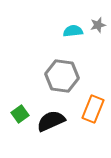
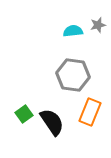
gray hexagon: moved 11 px right, 1 px up
orange rectangle: moved 3 px left, 3 px down
green square: moved 4 px right
black semicircle: moved 1 px right, 1 px down; rotated 80 degrees clockwise
